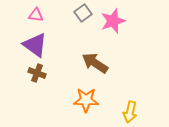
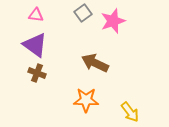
brown arrow: rotated 8 degrees counterclockwise
yellow arrow: rotated 50 degrees counterclockwise
